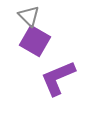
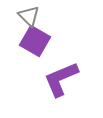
purple L-shape: moved 3 px right, 1 px down
